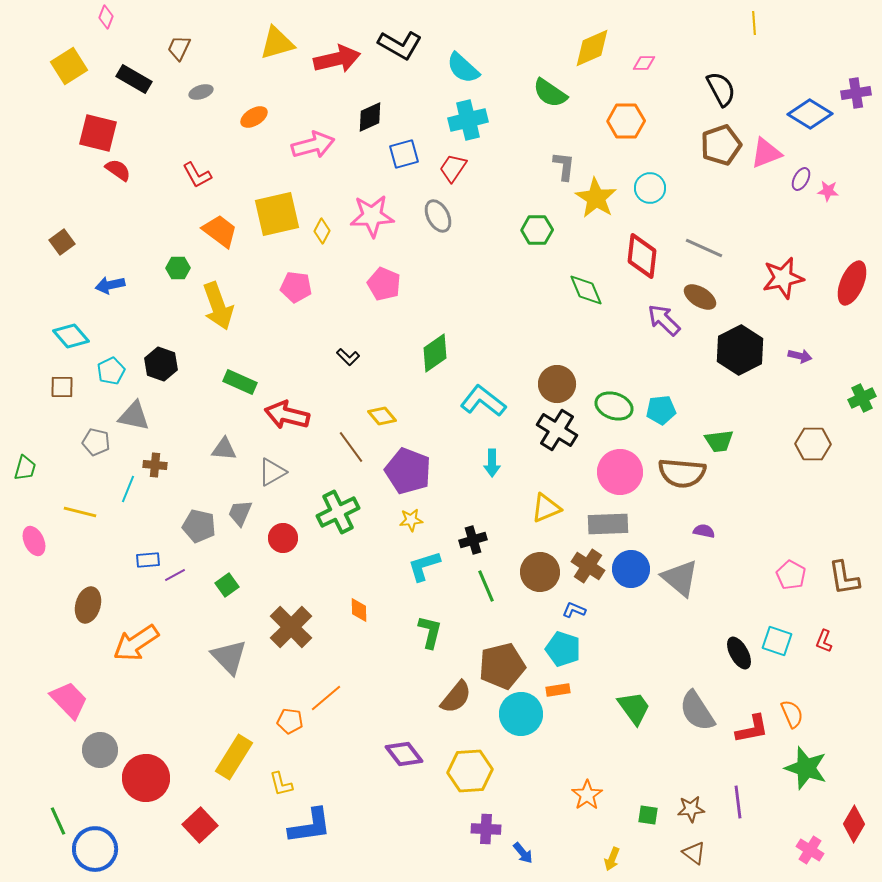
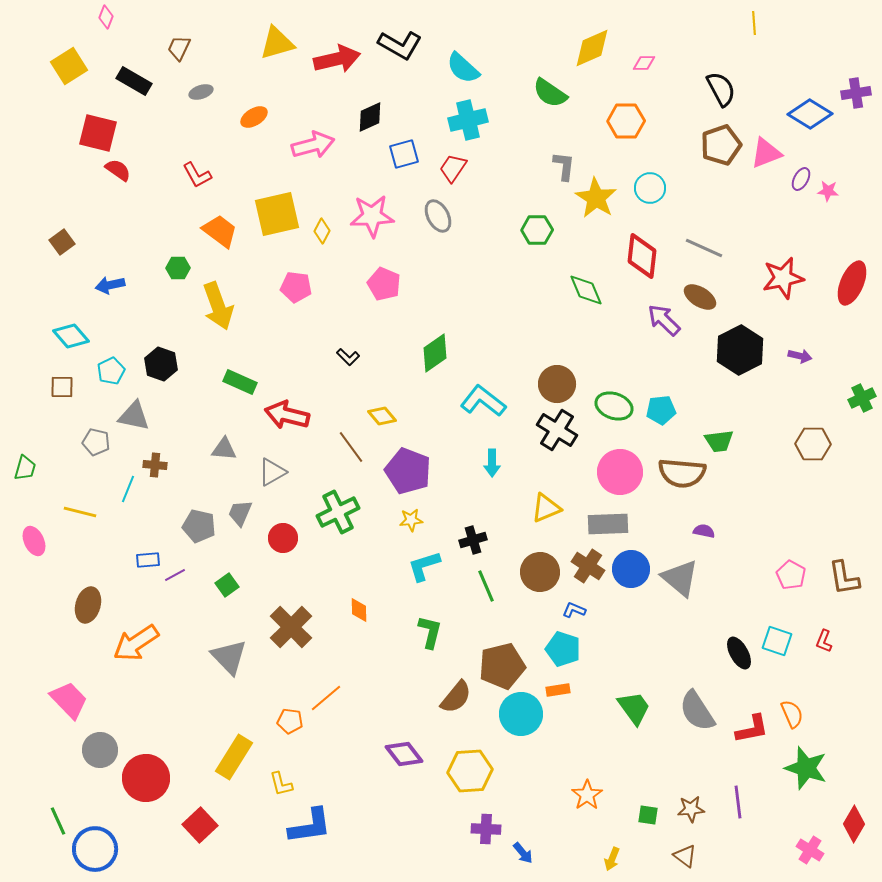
black rectangle at (134, 79): moved 2 px down
brown triangle at (694, 853): moved 9 px left, 3 px down
